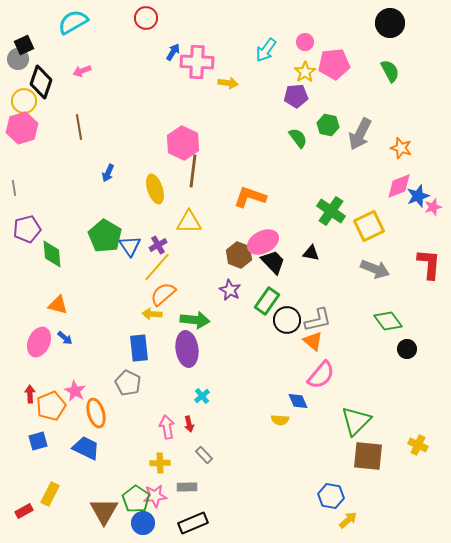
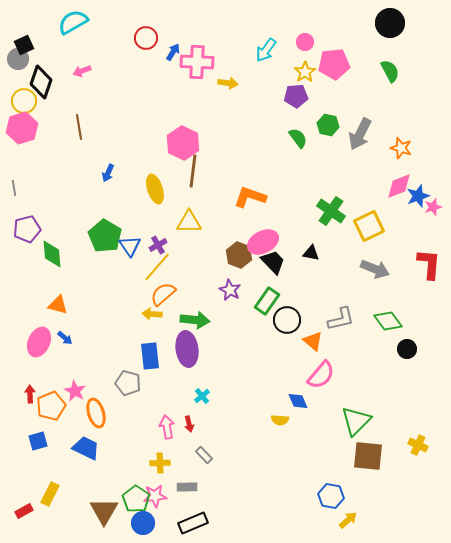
red circle at (146, 18): moved 20 px down
gray L-shape at (318, 320): moved 23 px right, 1 px up
blue rectangle at (139, 348): moved 11 px right, 8 px down
gray pentagon at (128, 383): rotated 10 degrees counterclockwise
